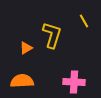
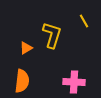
orange semicircle: rotated 100 degrees clockwise
